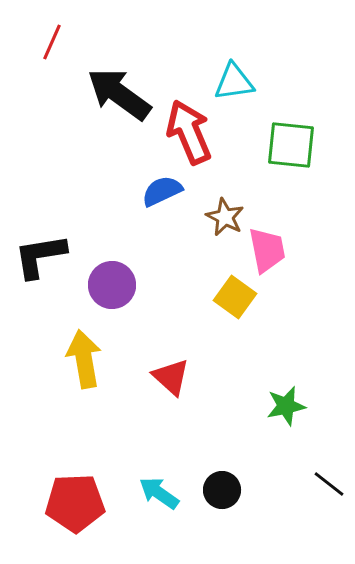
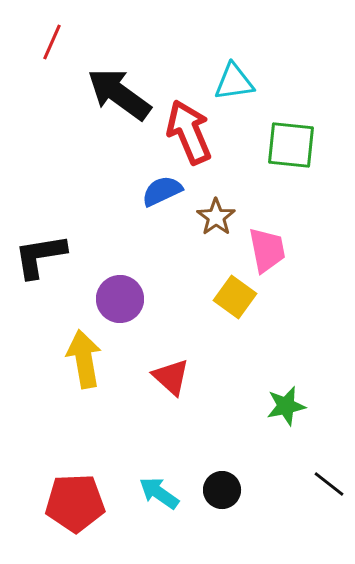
brown star: moved 9 px left; rotated 9 degrees clockwise
purple circle: moved 8 px right, 14 px down
